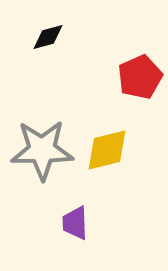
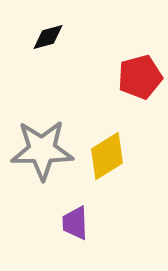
red pentagon: rotated 9 degrees clockwise
yellow diamond: moved 6 px down; rotated 18 degrees counterclockwise
